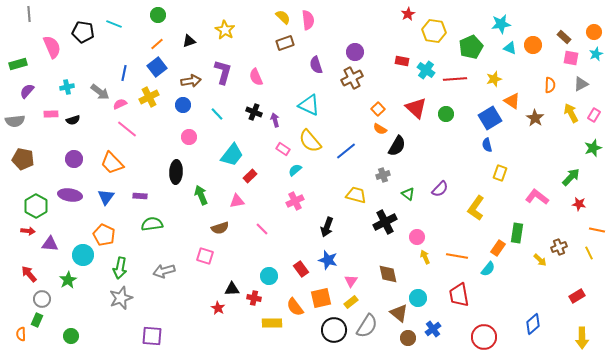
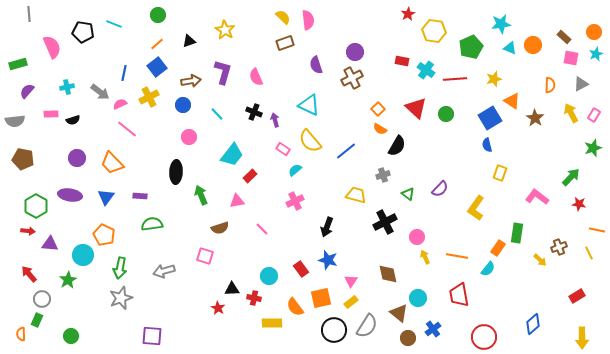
purple circle at (74, 159): moved 3 px right, 1 px up
